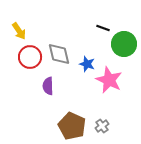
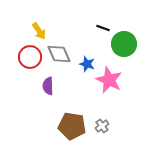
yellow arrow: moved 20 px right
gray diamond: rotated 10 degrees counterclockwise
brown pentagon: rotated 16 degrees counterclockwise
